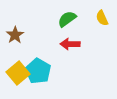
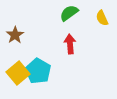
green semicircle: moved 2 px right, 6 px up
red arrow: rotated 84 degrees clockwise
